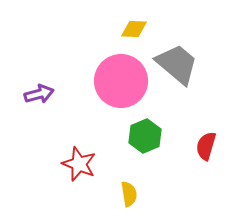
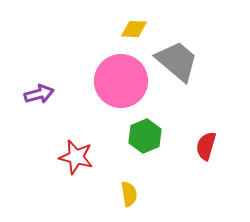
gray trapezoid: moved 3 px up
red star: moved 3 px left, 7 px up; rotated 8 degrees counterclockwise
